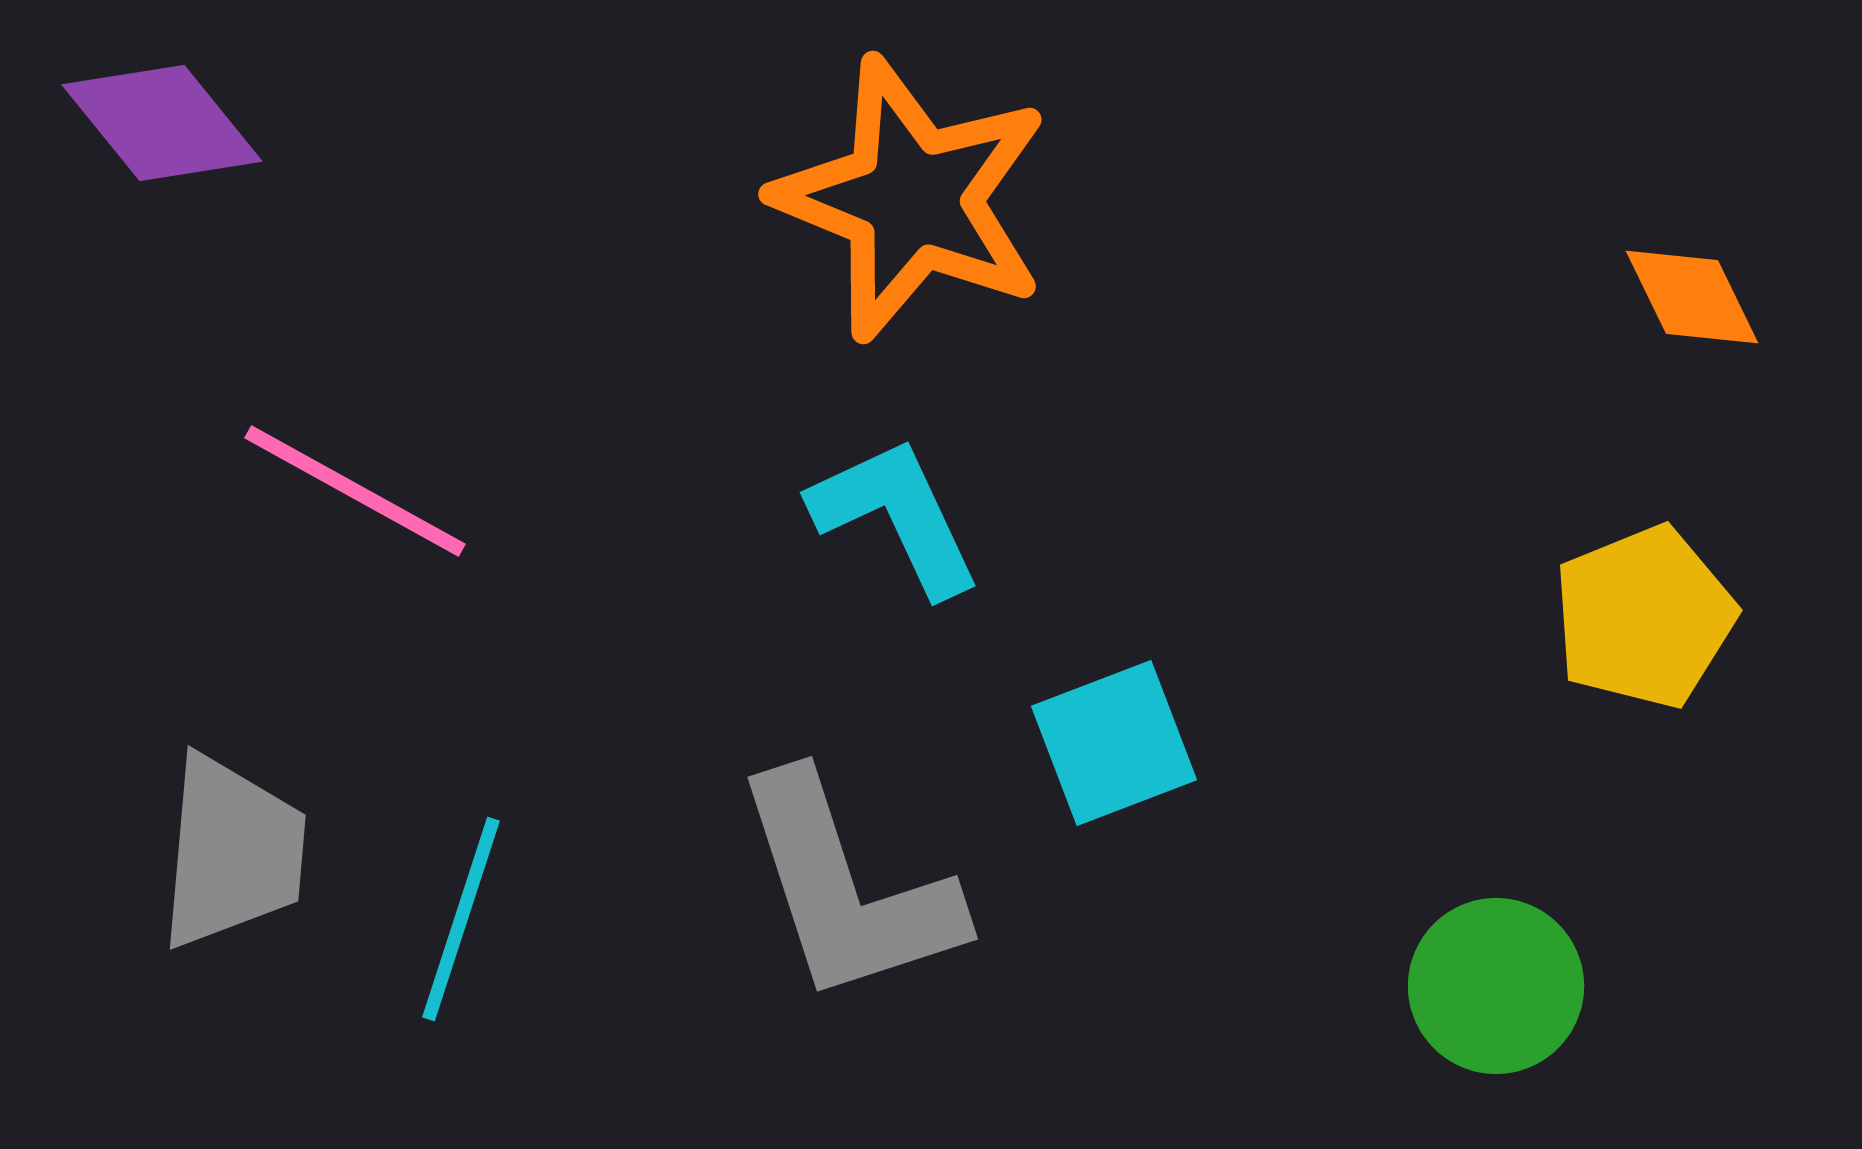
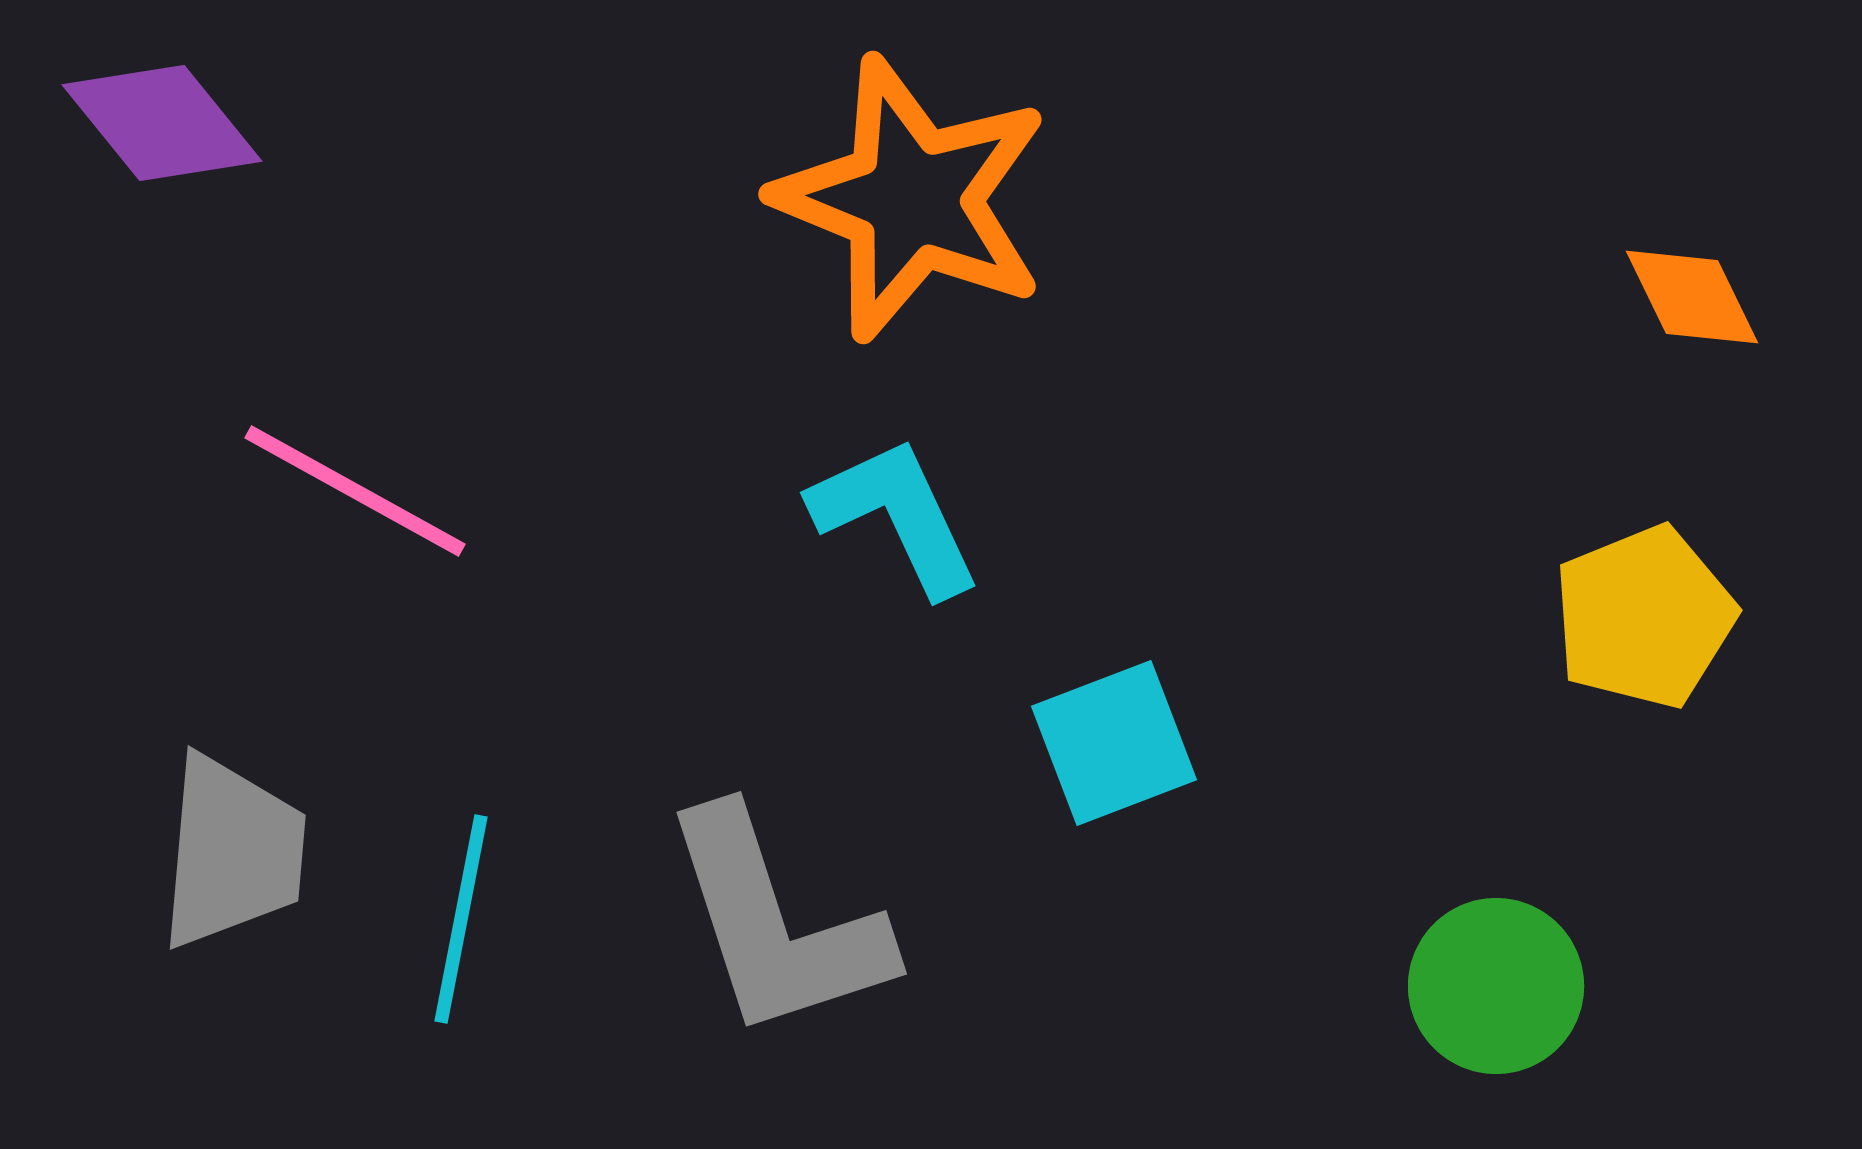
gray L-shape: moved 71 px left, 35 px down
cyan line: rotated 7 degrees counterclockwise
